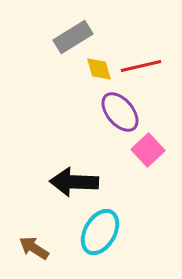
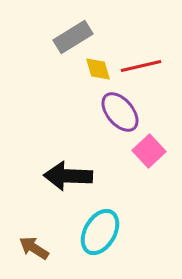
yellow diamond: moved 1 px left
pink square: moved 1 px right, 1 px down
black arrow: moved 6 px left, 6 px up
